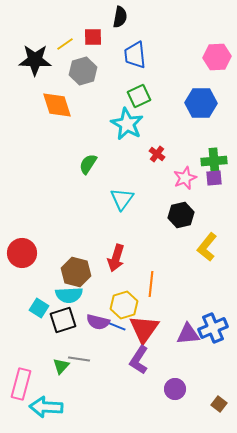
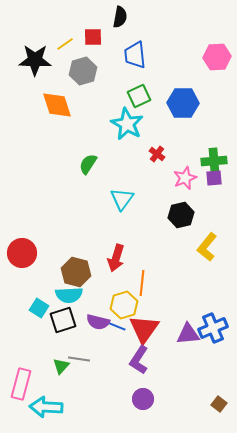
blue hexagon: moved 18 px left
orange line: moved 9 px left, 1 px up
purple circle: moved 32 px left, 10 px down
